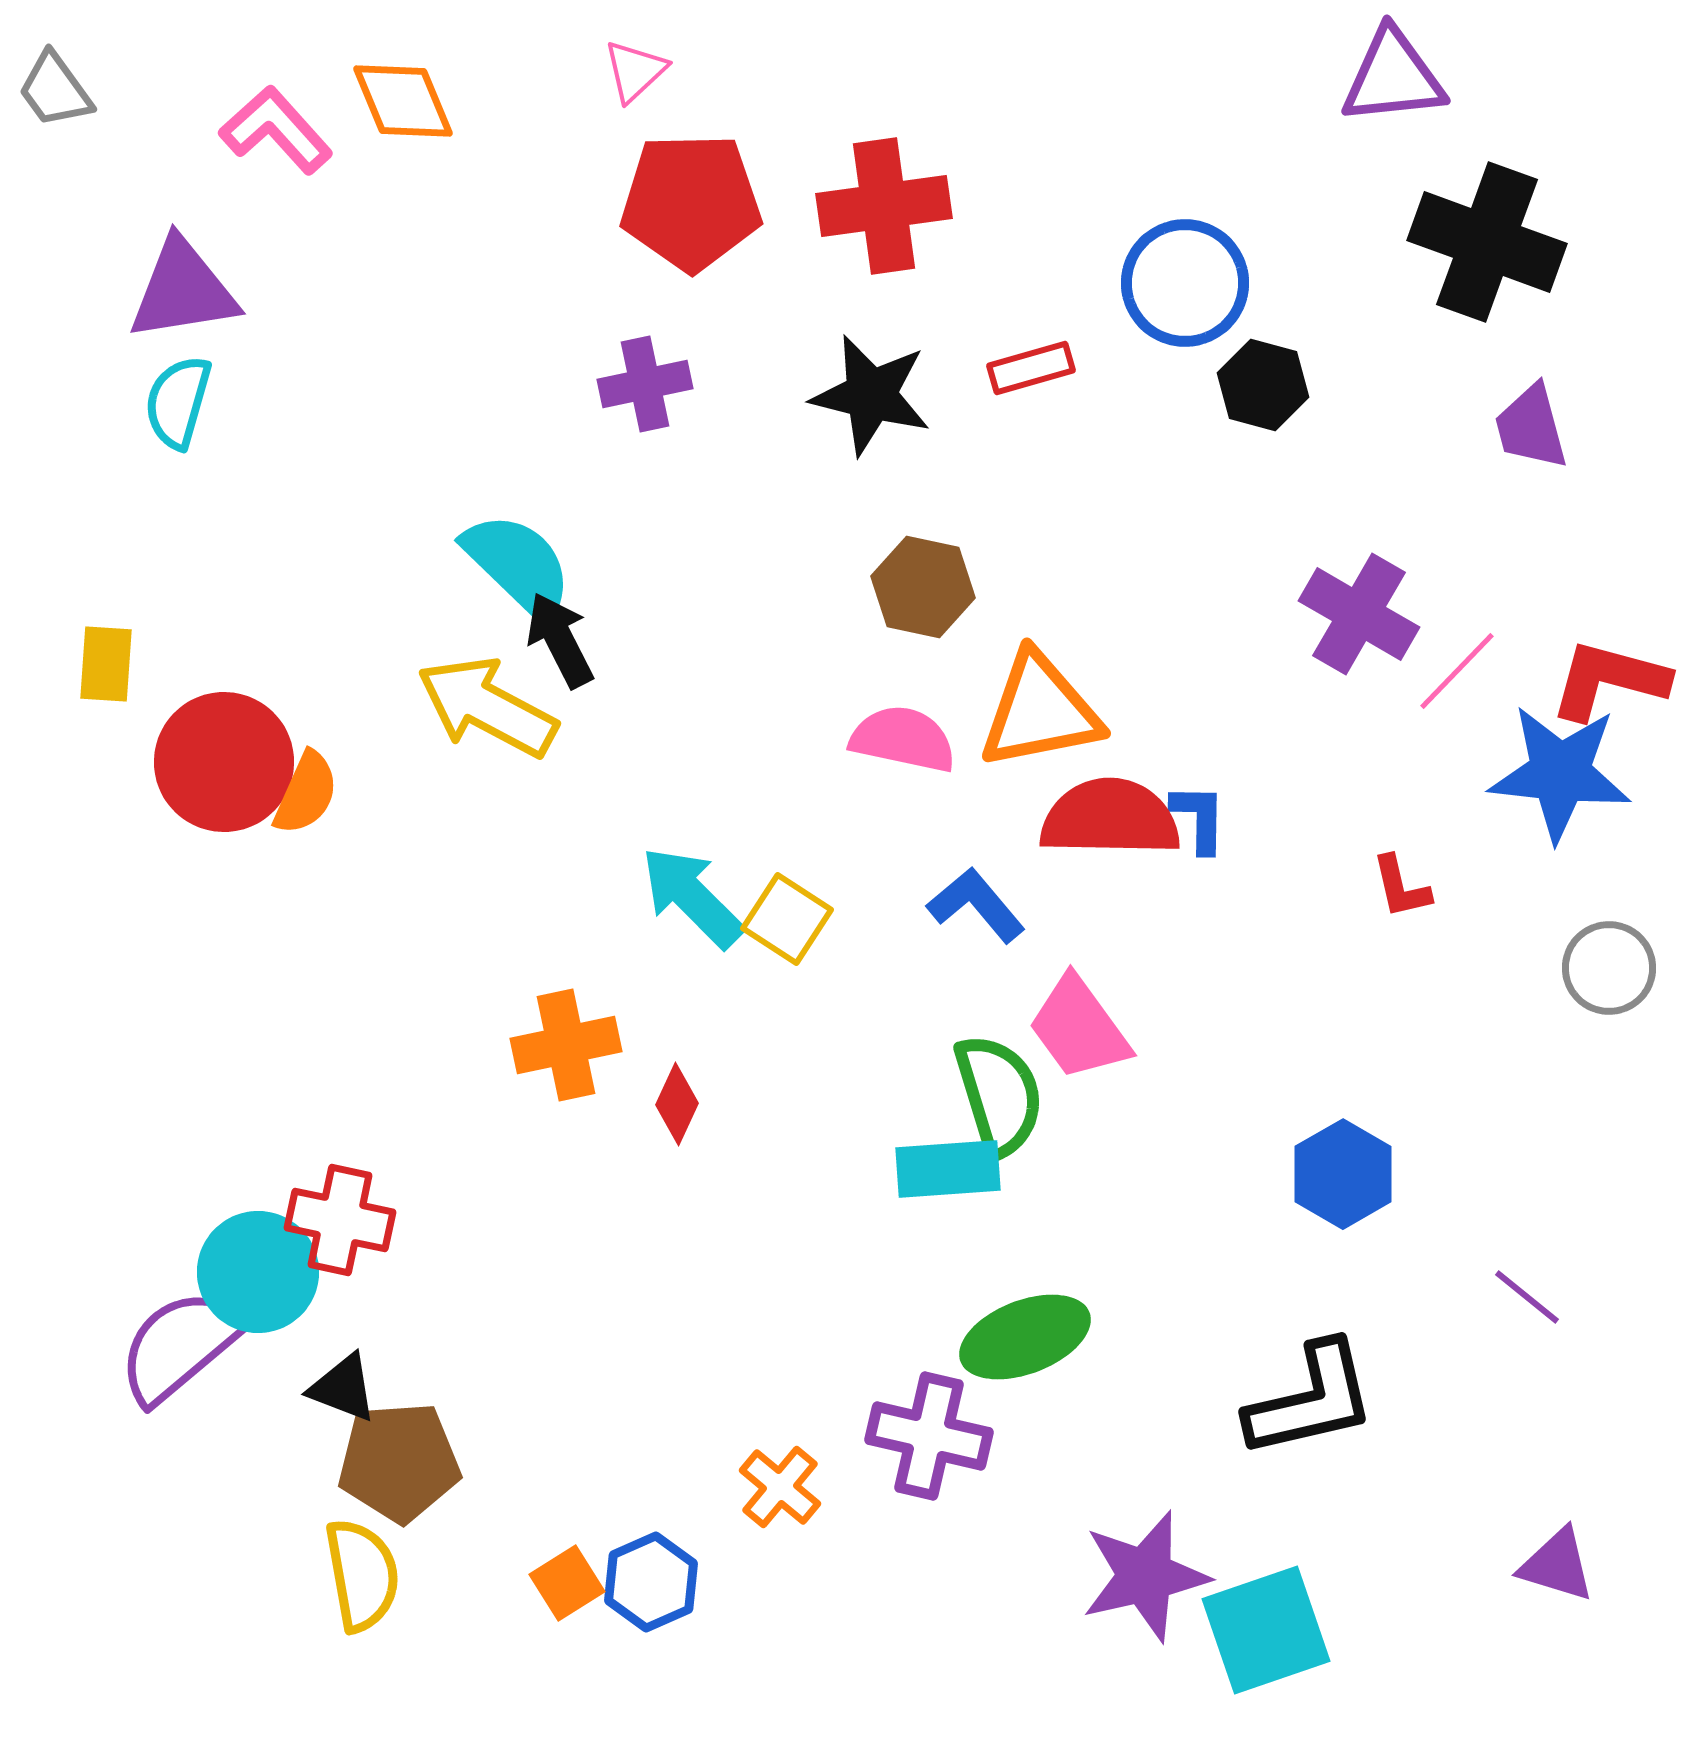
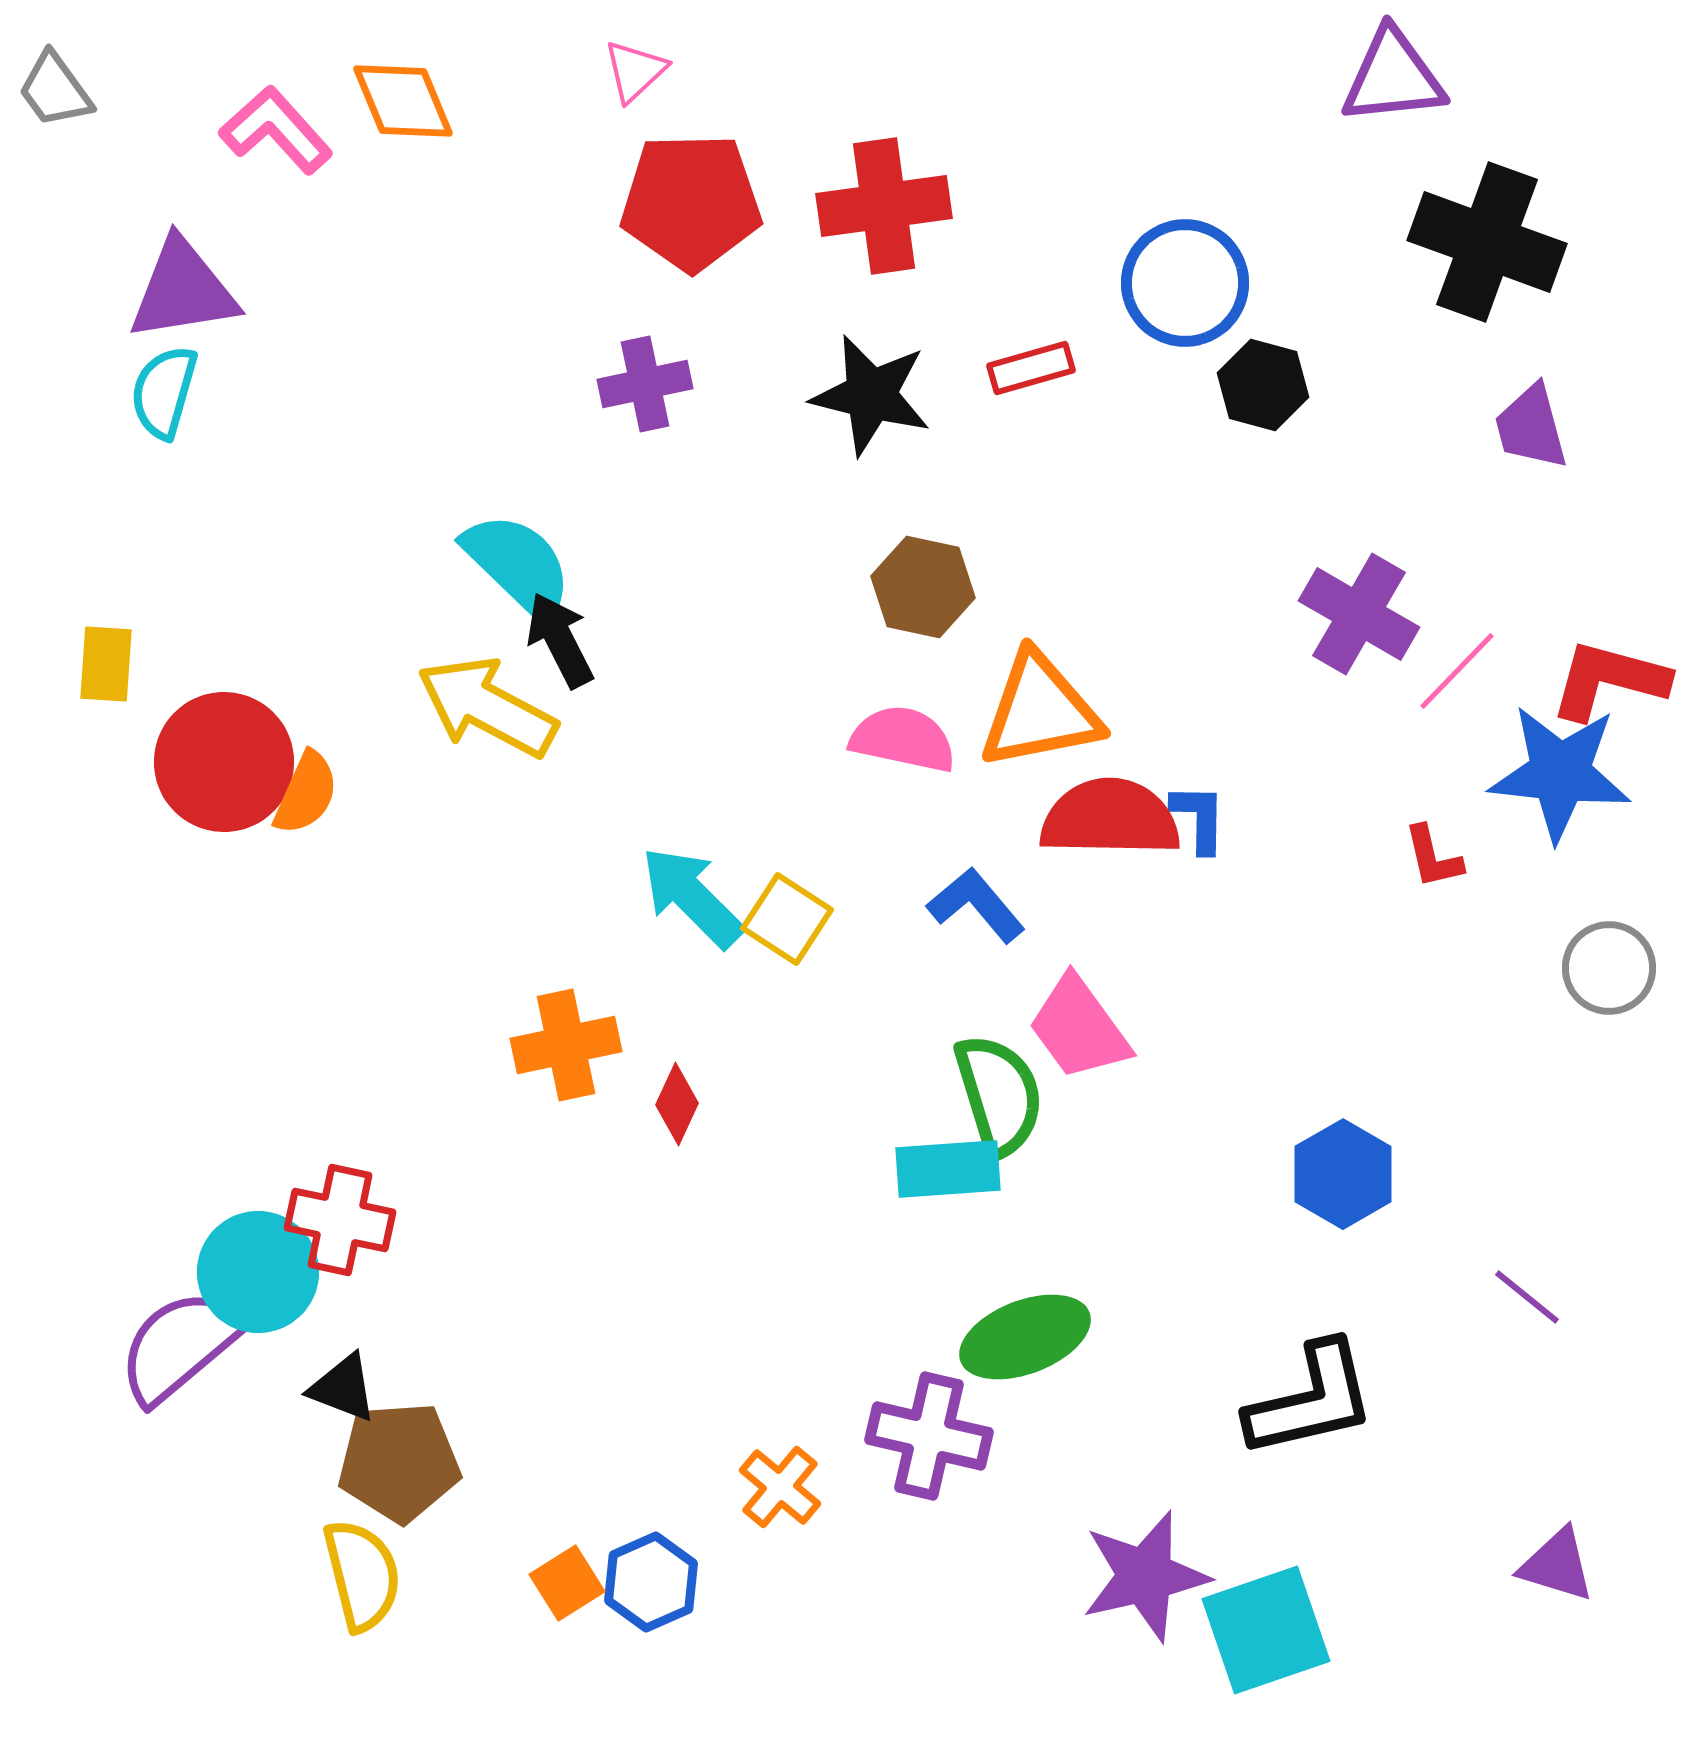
cyan semicircle at (178, 402): moved 14 px left, 10 px up
red L-shape at (1401, 887): moved 32 px right, 30 px up
yellow semicircle at (362, 1575): rotated 4 degrees counterclockwise
